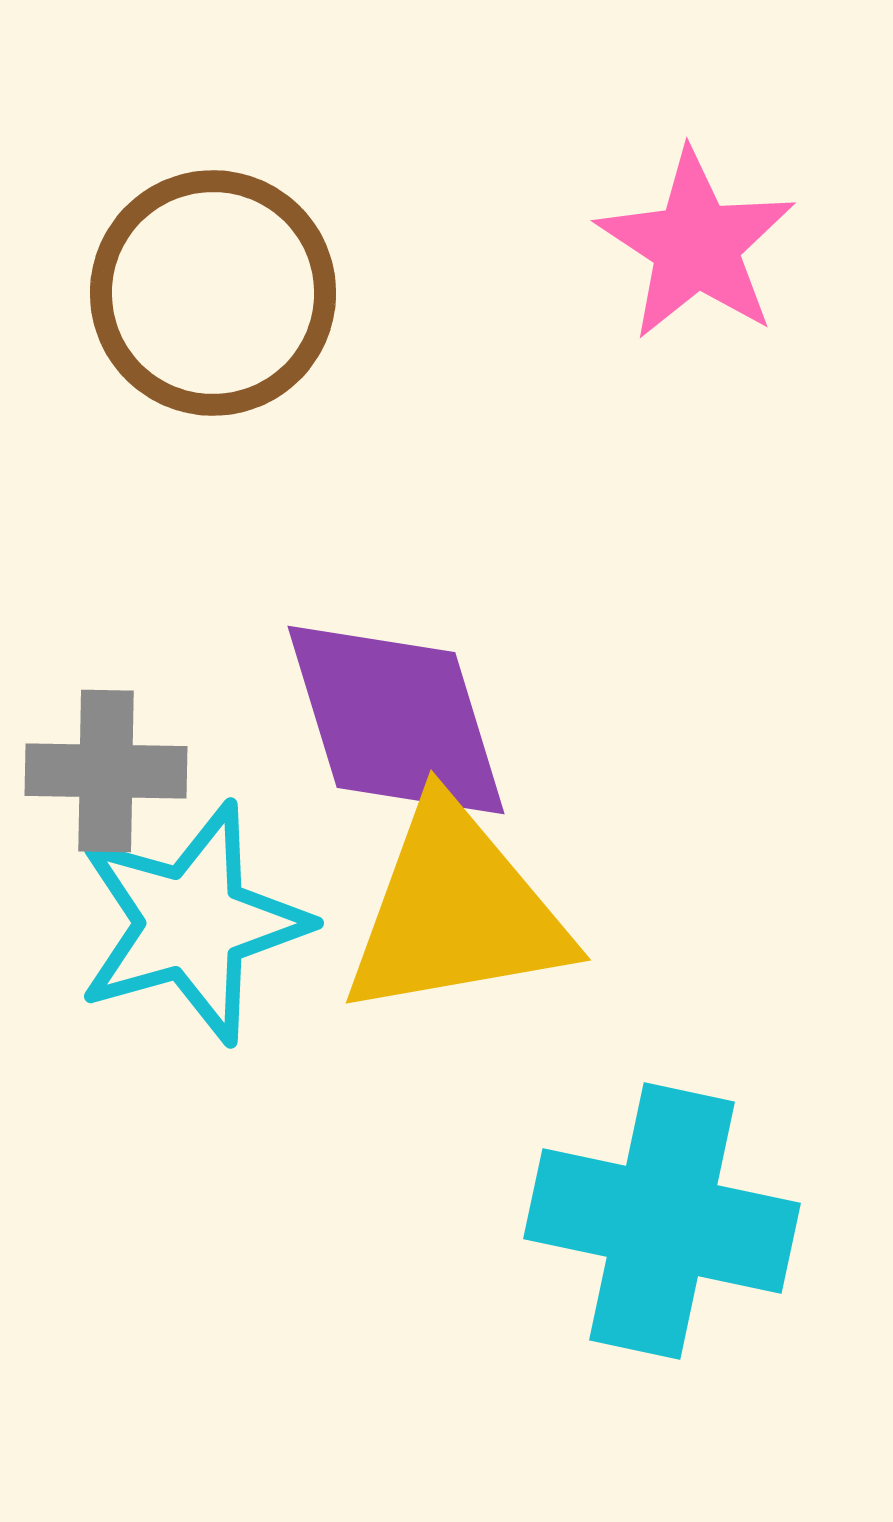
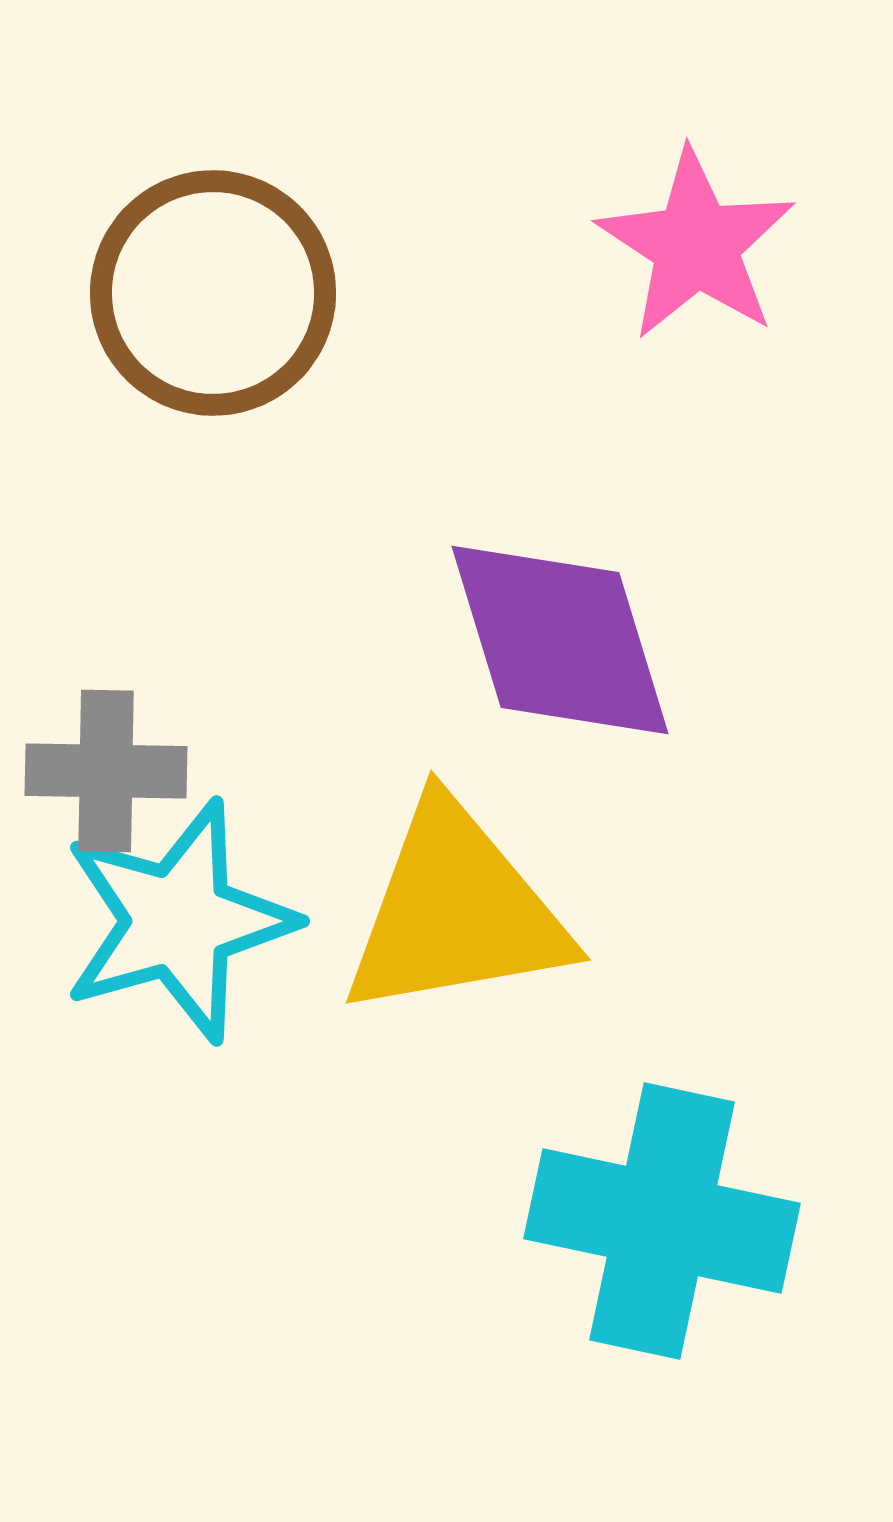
purple diamond: moved 164 px right, 80 px up
cyan star: moved 14 px left, 2 px up
